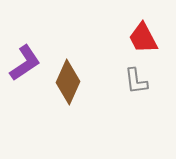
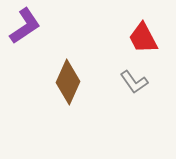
purple L-shape: moved 37 px up
gray L-shape: moved 2 px left, 1 px down; rotated 28 degrees counterclockwise
